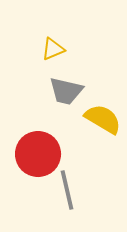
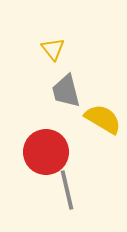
yellow triangle: rotated 45 degrees counterclockwise
gray trapezoid: rotated 63 degrees clockwise
red circle: moved 8 px right, 2 px up
